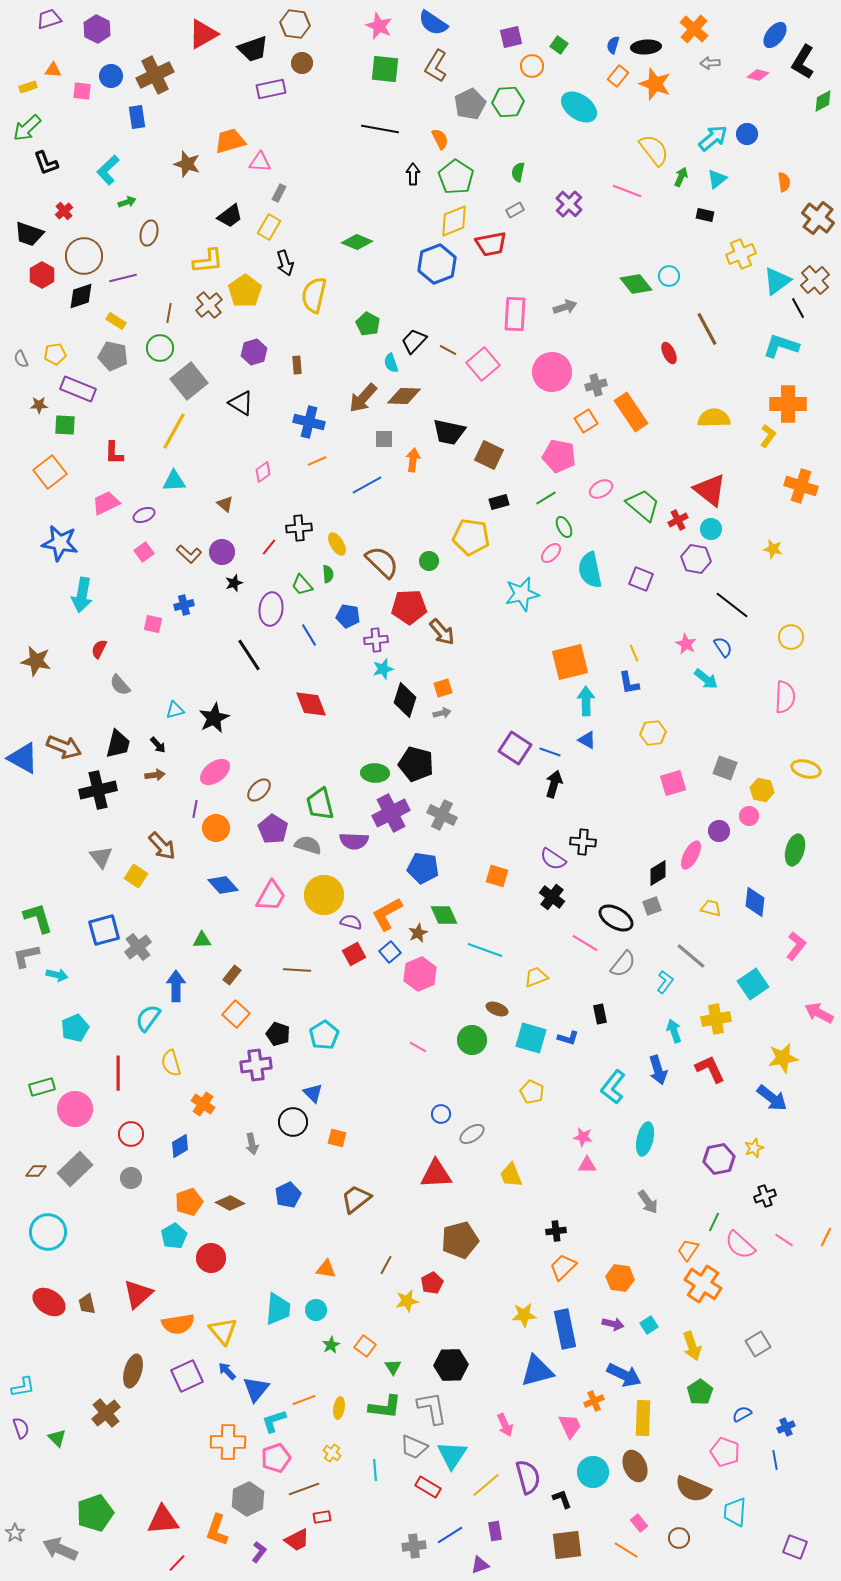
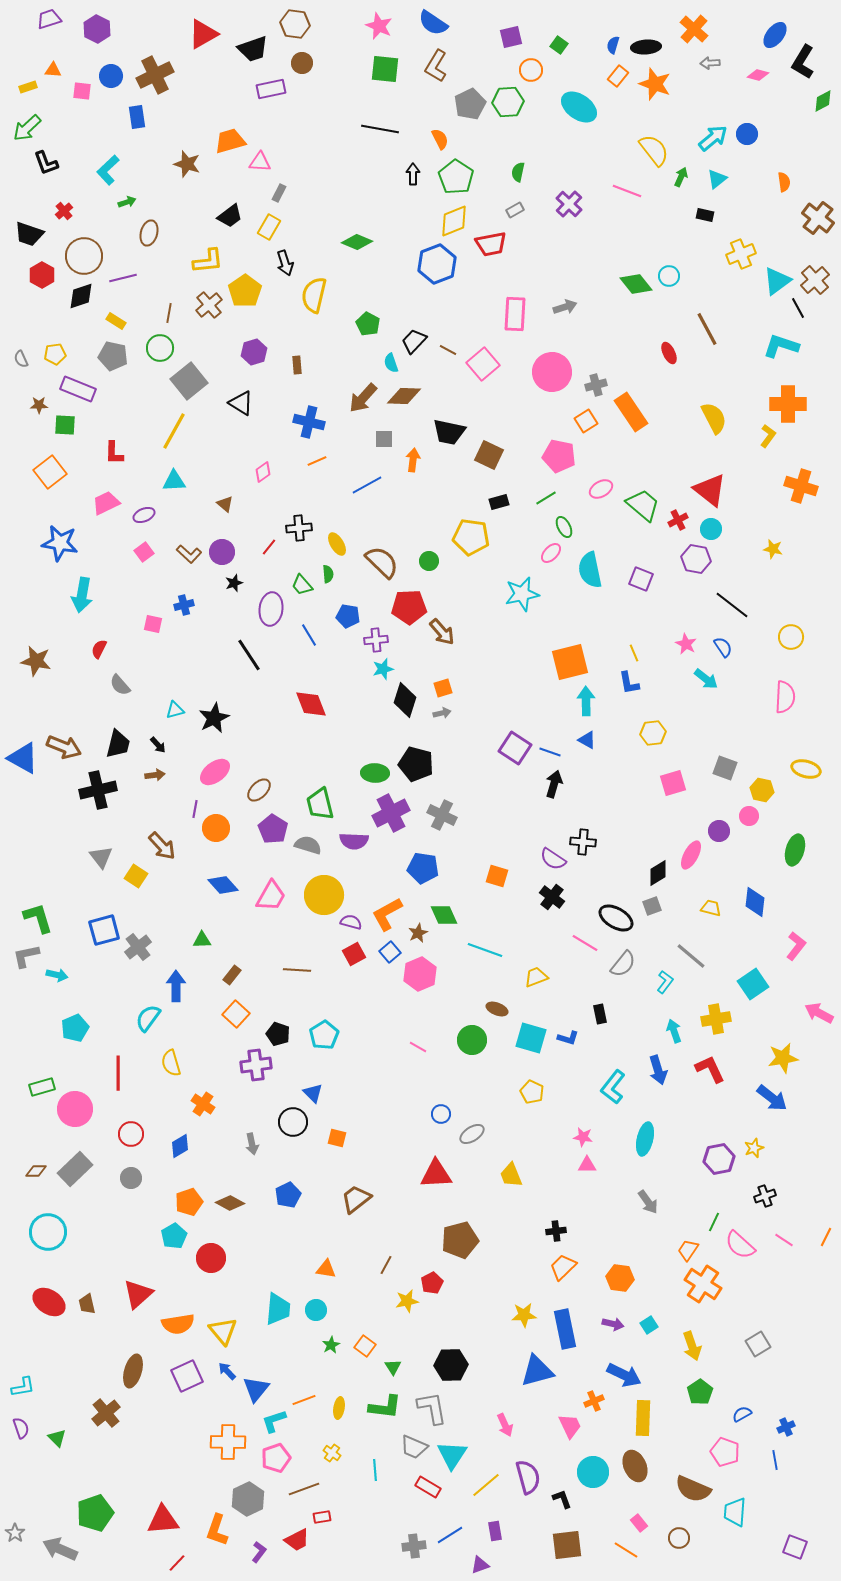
orange circle at (532, 66): moved 1 px left, 4 px down
yellow semicircle at (714, 418): rotated 64 degrees clockwise
